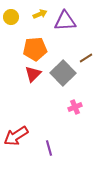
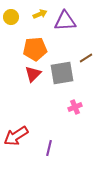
gray square: moved 1 px left; rotated 35 degrees clockwise
purple line: rotated 28 degrees clockwise
